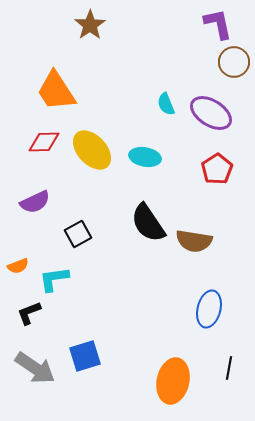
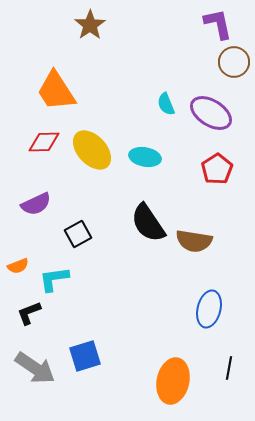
purple semicircle: moved 1 px right, 2 px down
